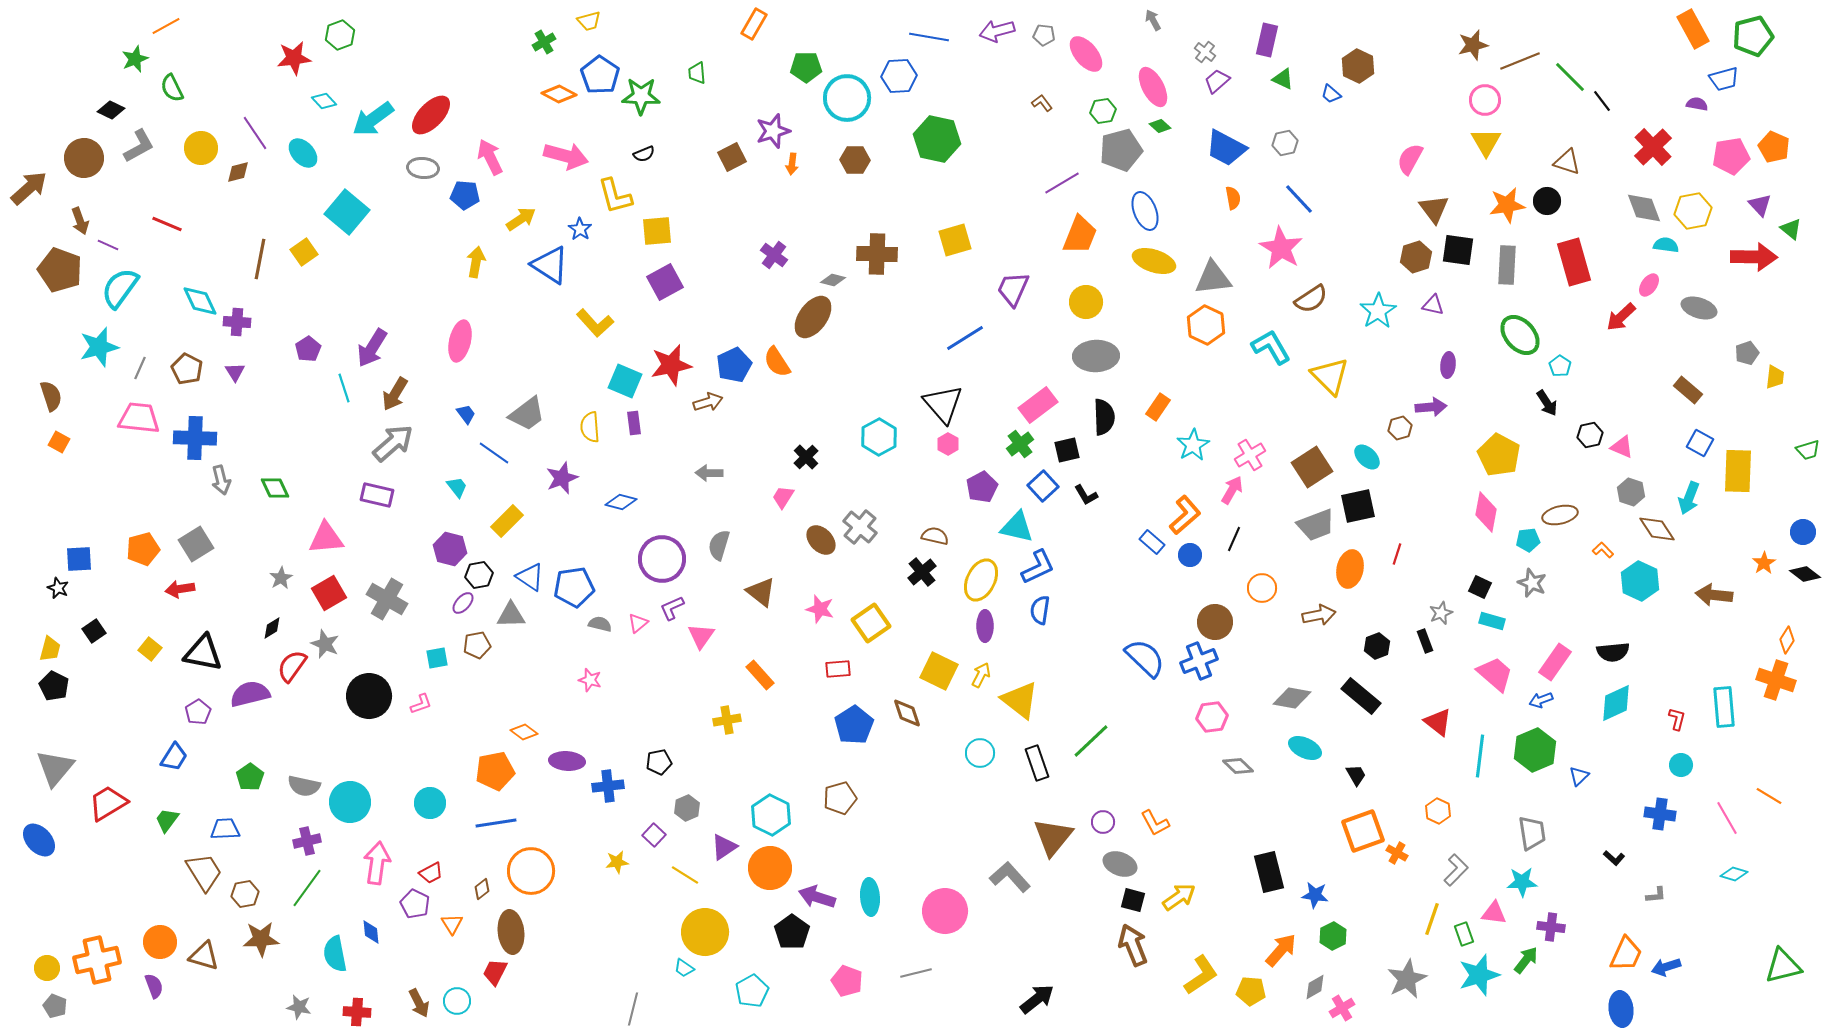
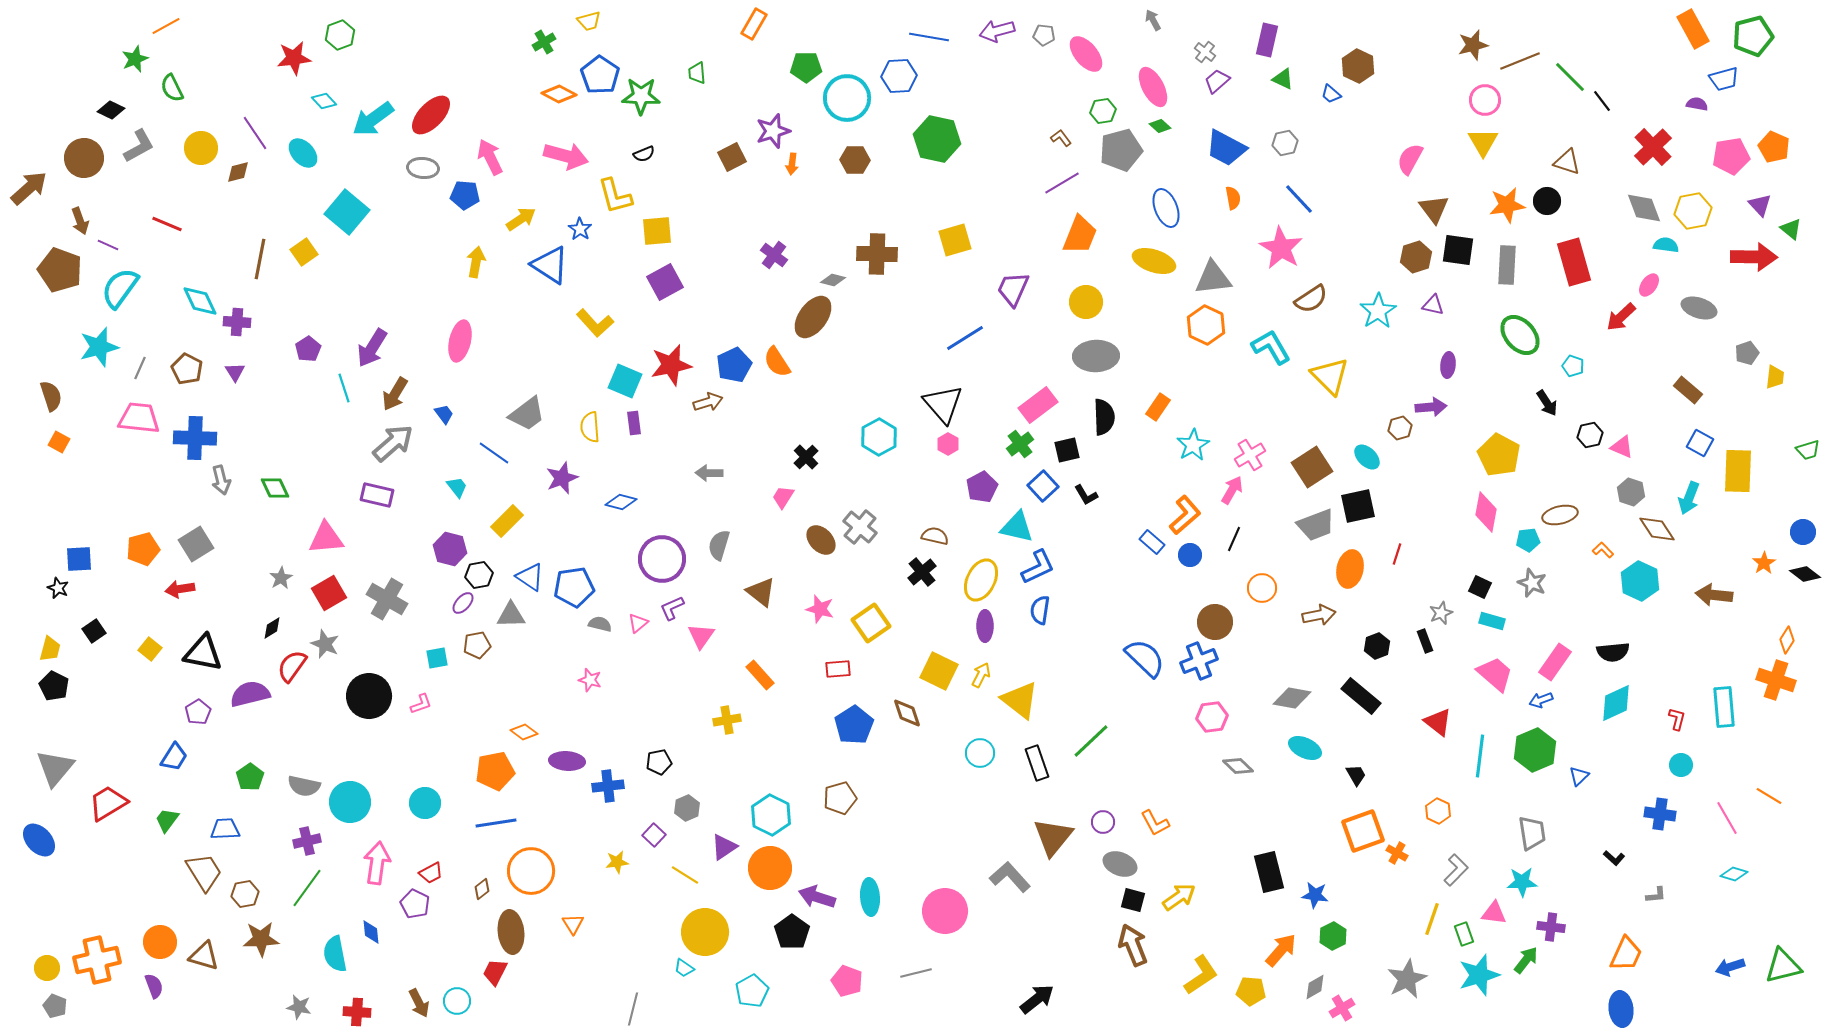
brown L-shape at (1042, 103): moved 19 px right, 35 px down
yellow triangle at (1486, 142): moved 3 px left
blue ellipse at (1145, 211): moved 21 px right, 3 px up
cyan pentagon at (1560, 366): moved 13 px right; rotated 15 degrees counterclockwise
blue trapezoid at (466, 414): moved 22 px left
cyan circle at (430, 803): moved 5 px left
orange triangle at (452, 924): moved 121 px right
blue arrow at (1666, 967): moved 64 px right
